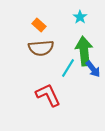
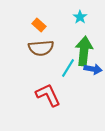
green arrow: rotated 12 degrees clockwise
blue arrow: rotated 42 degrees counterclockwise
